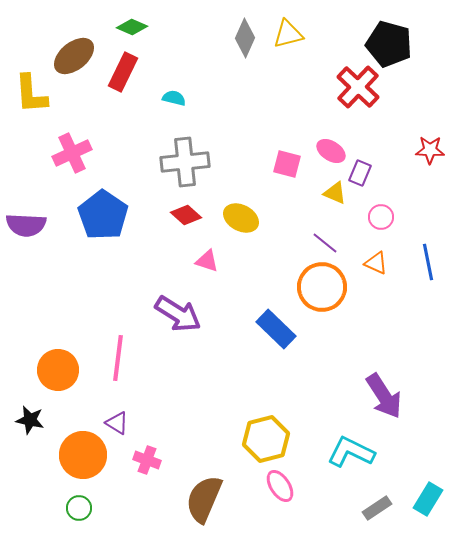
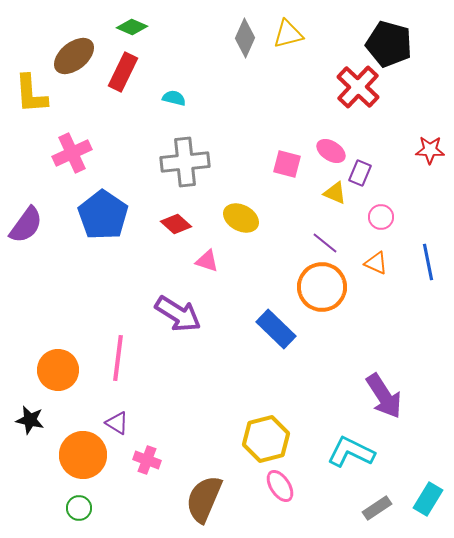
red diamond at (186, 215): moved 10 px left, 9 px down
purple semicircle at (26, 225): rotated 57 degrees counterclockwise
